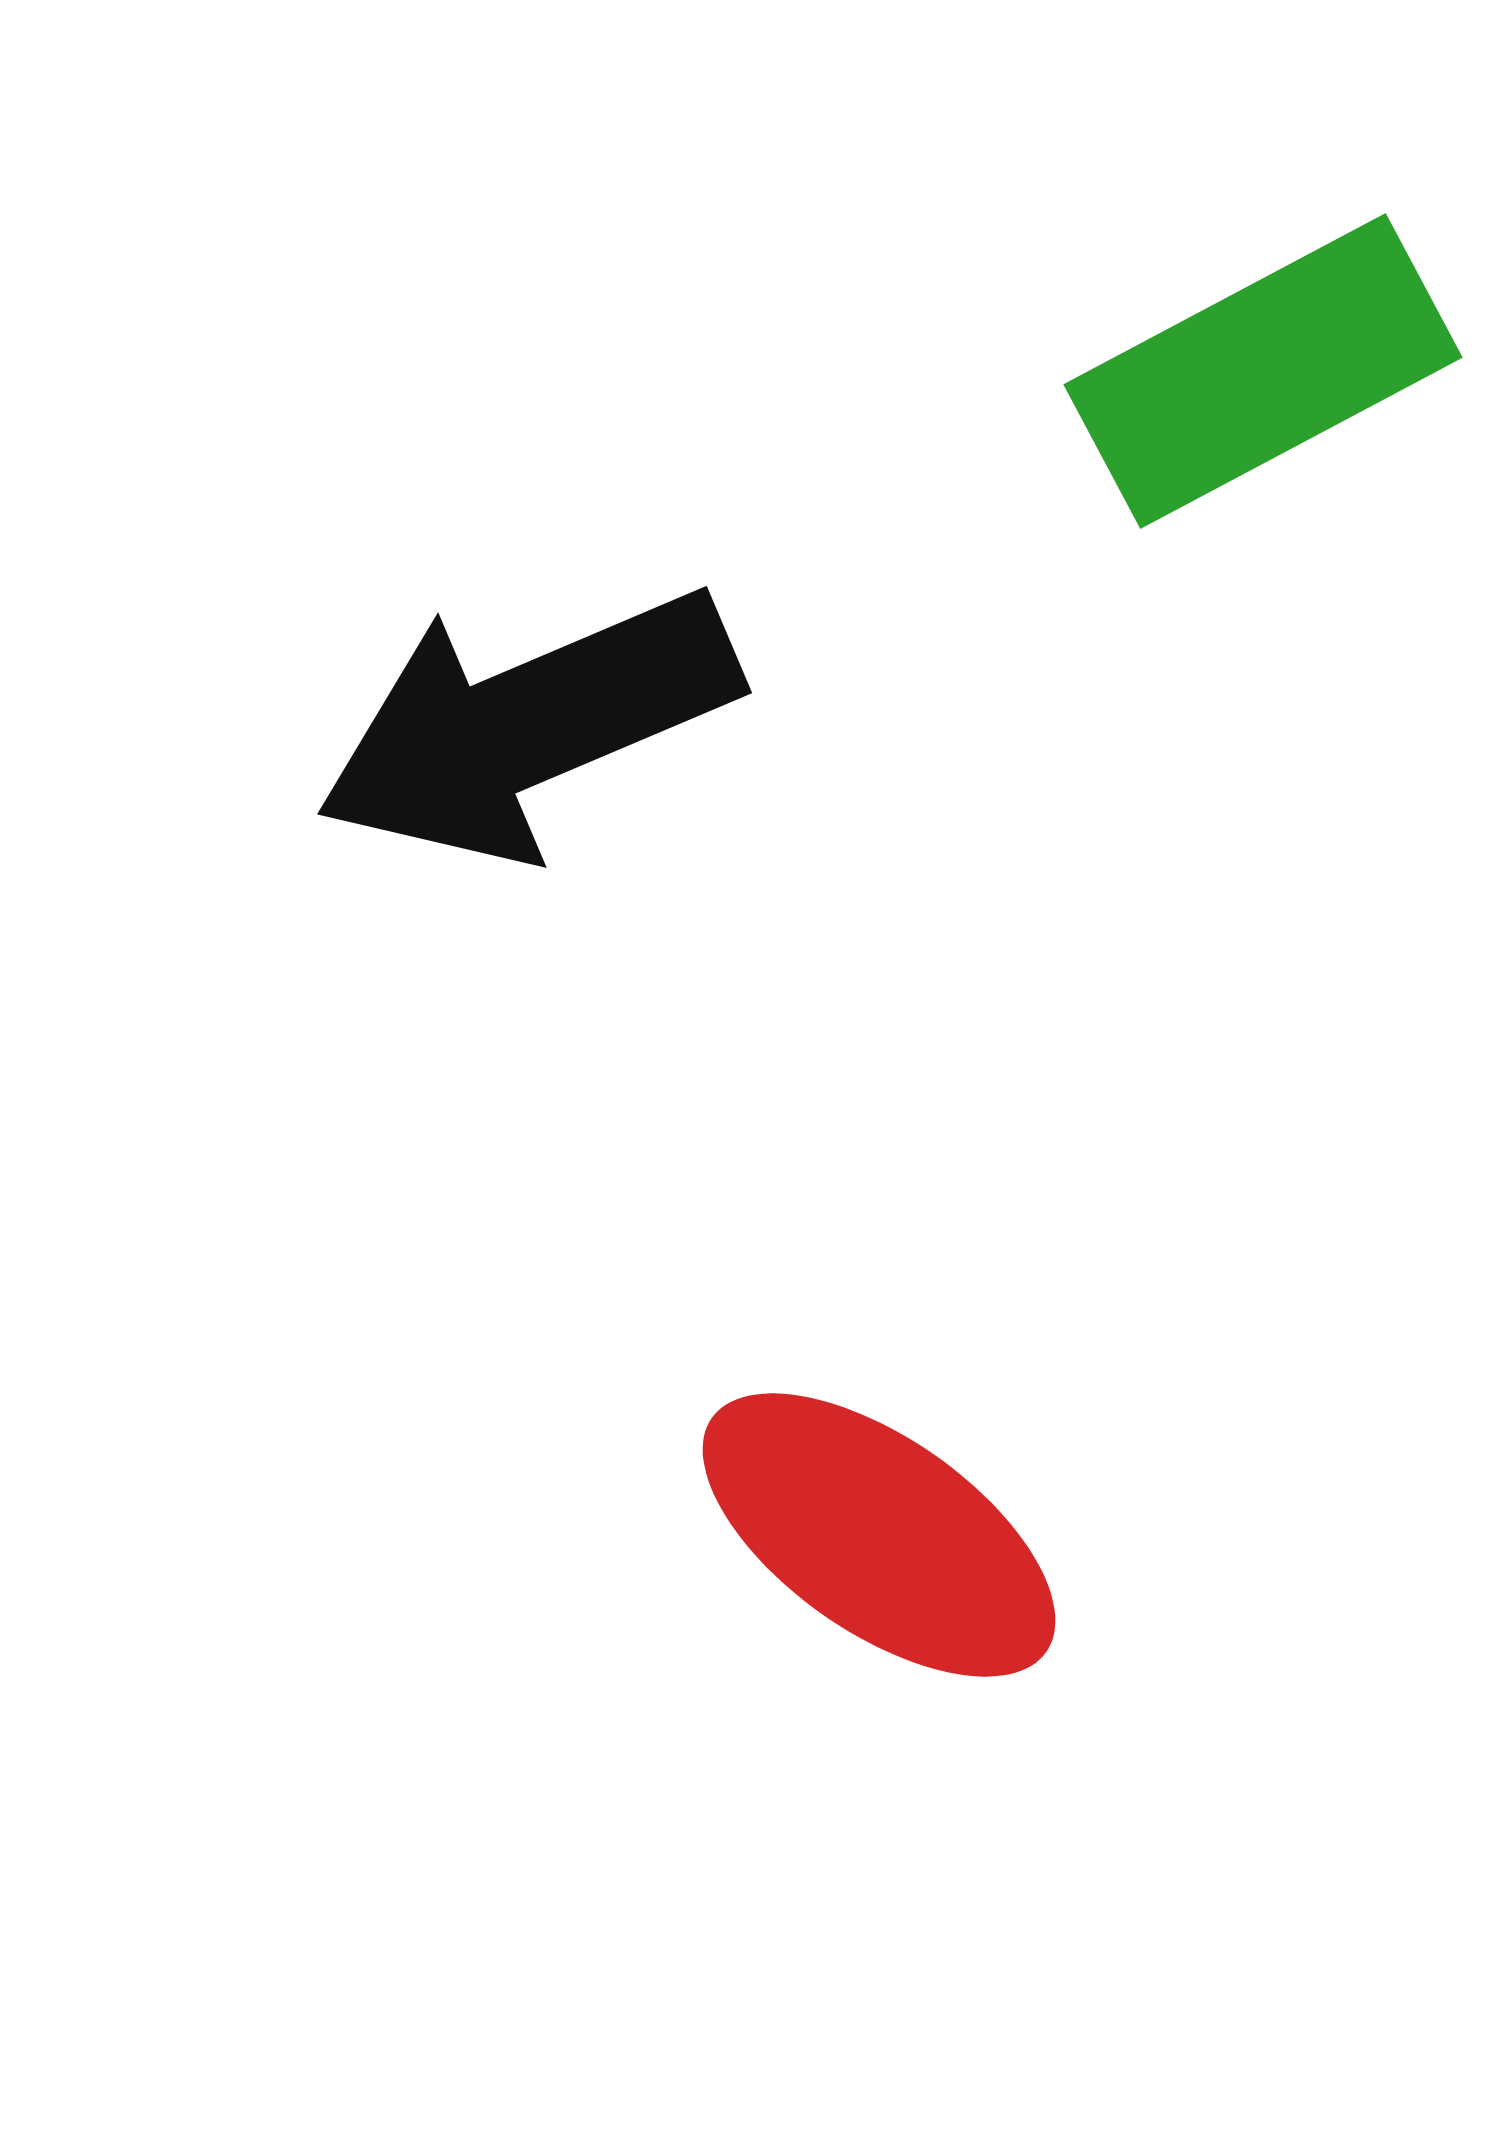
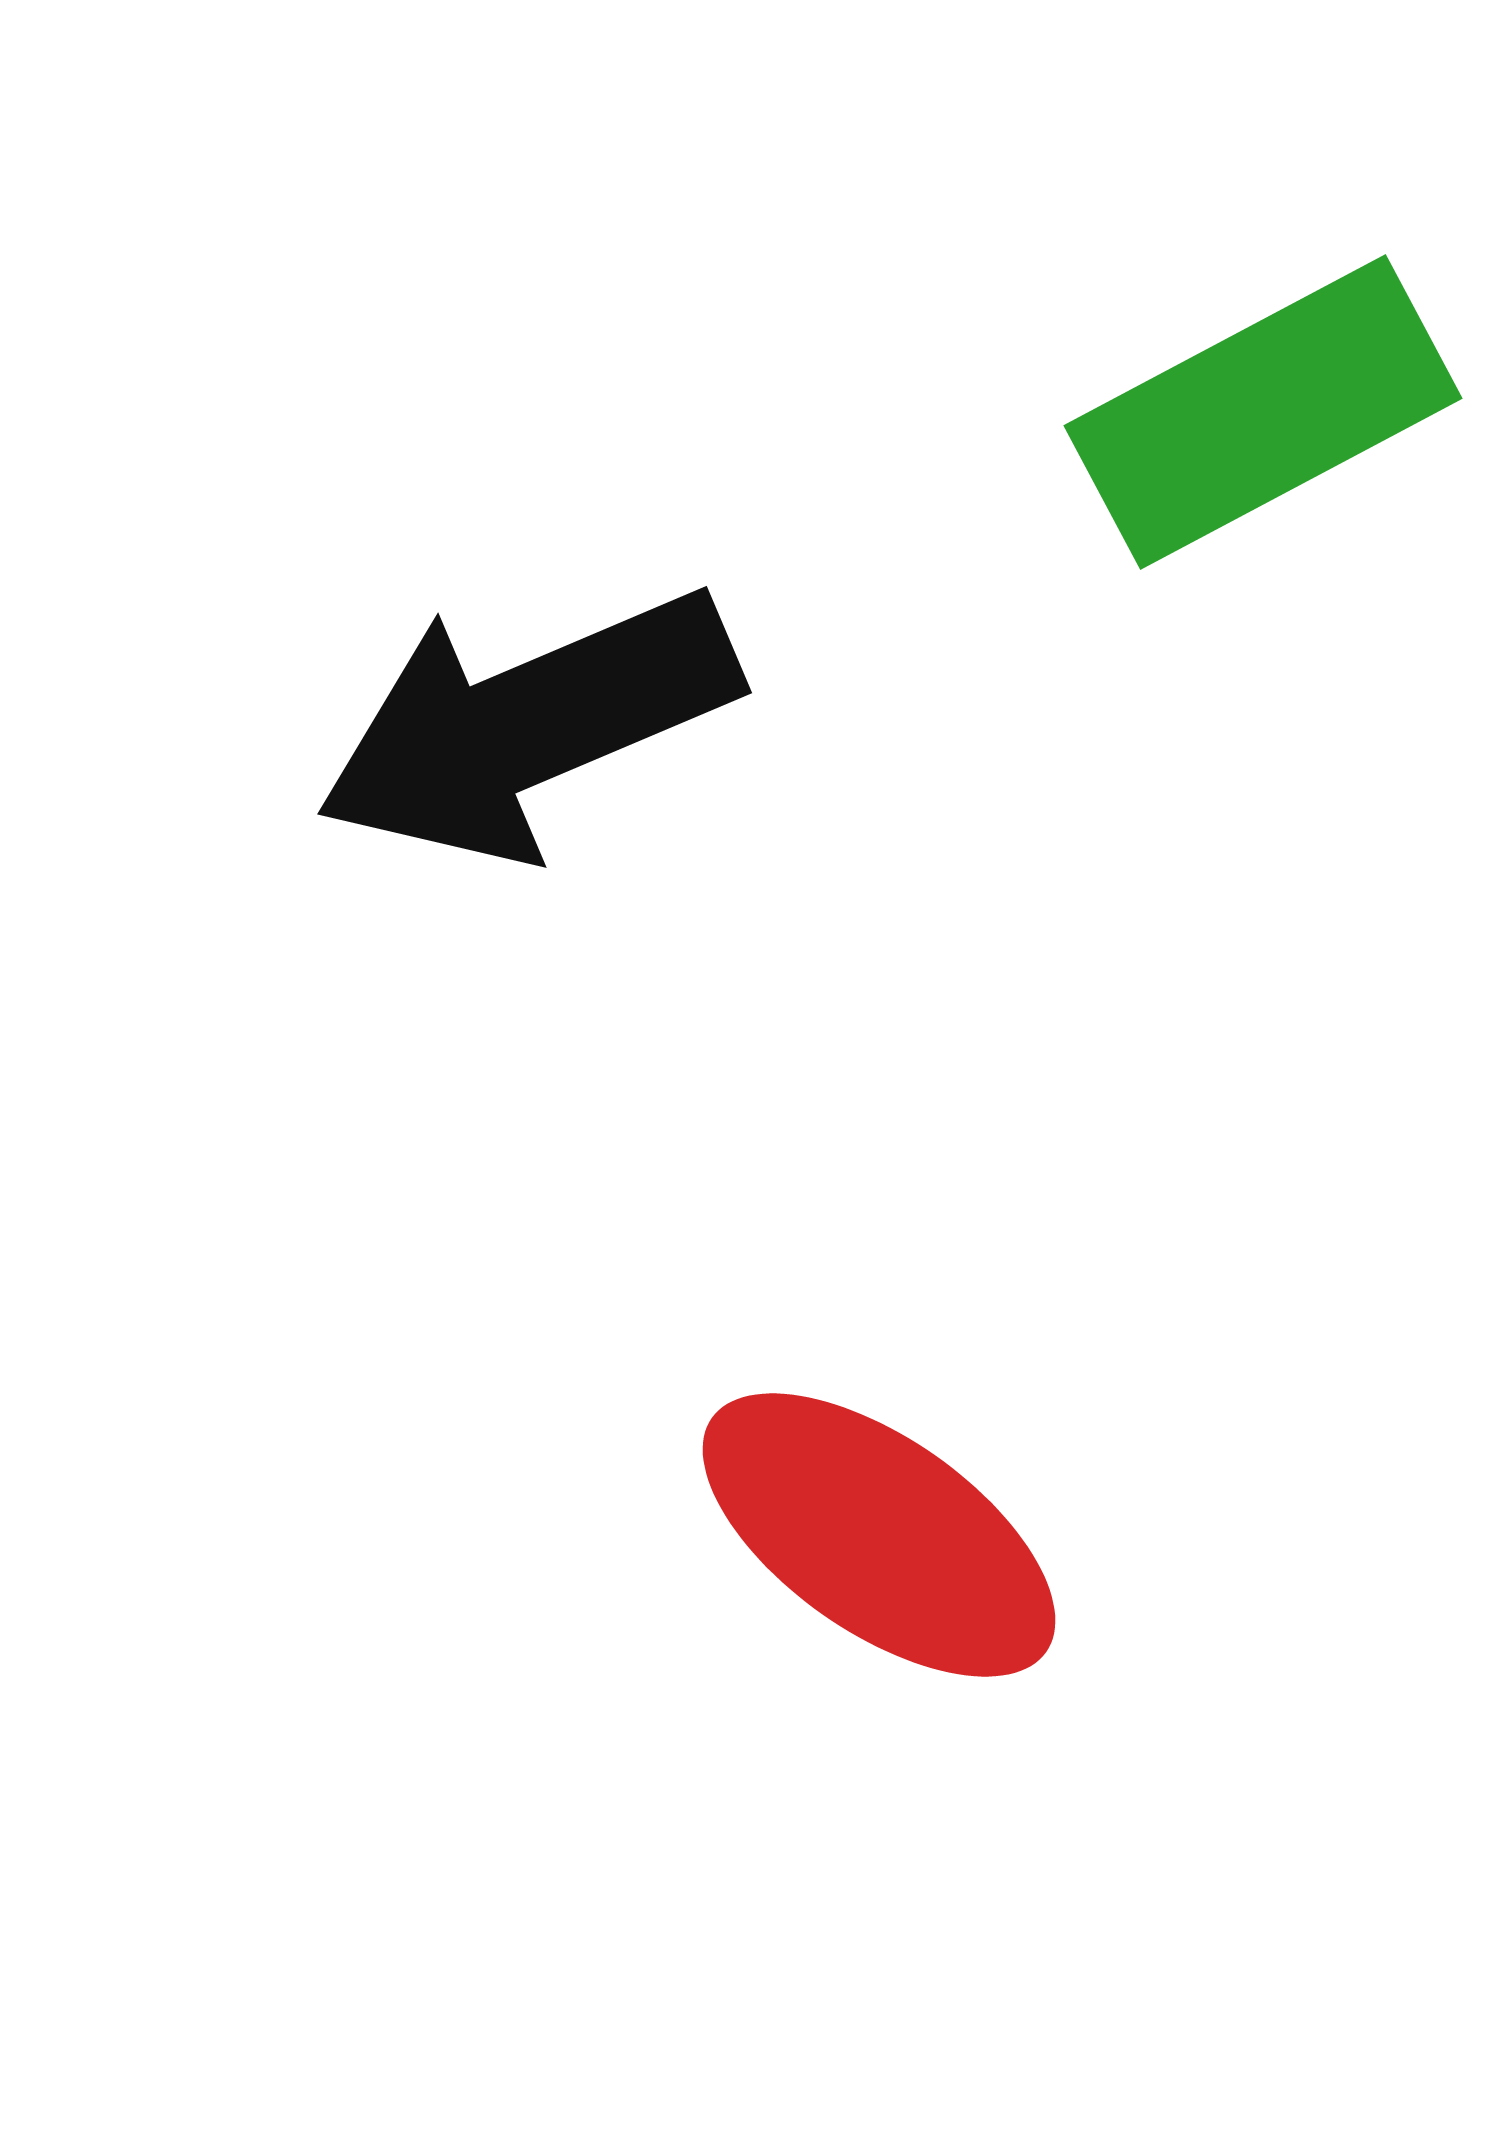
green rectangle: moved 41 px down
